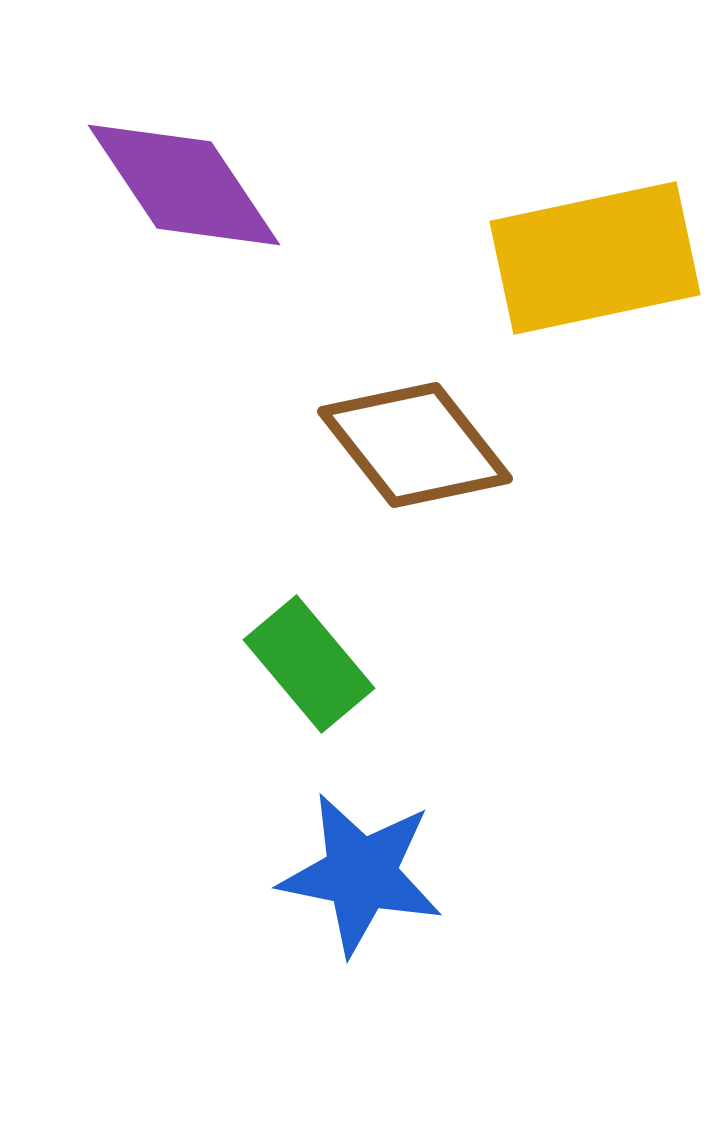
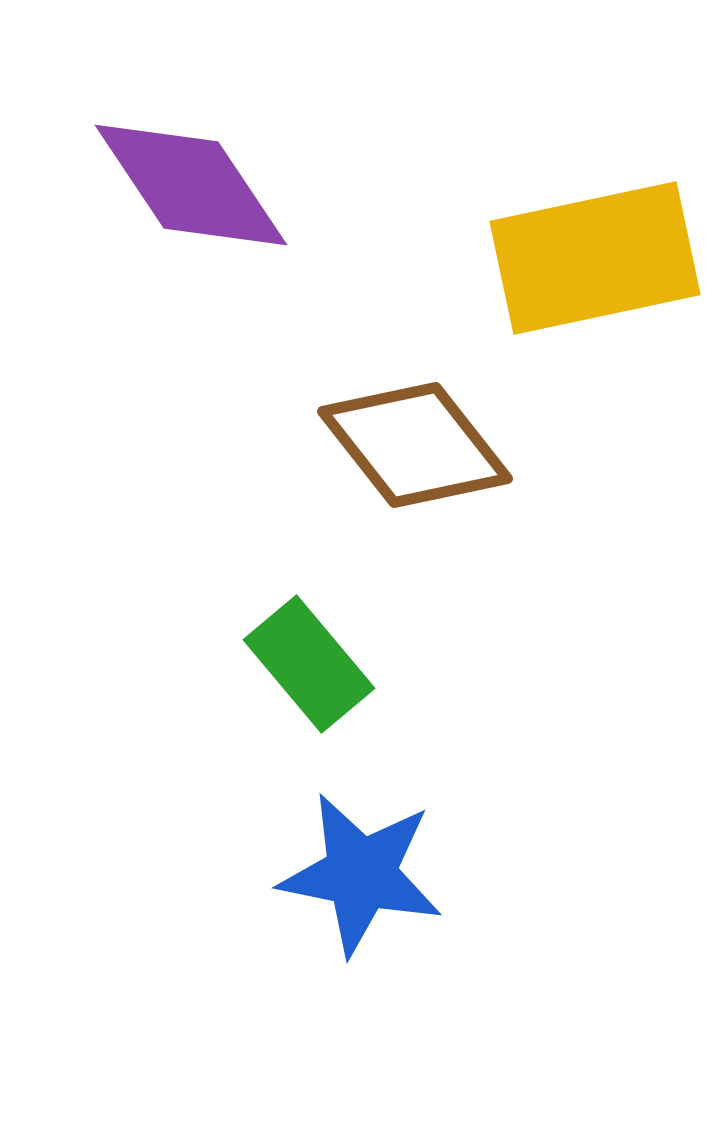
purple diamond: moved 7 px right
